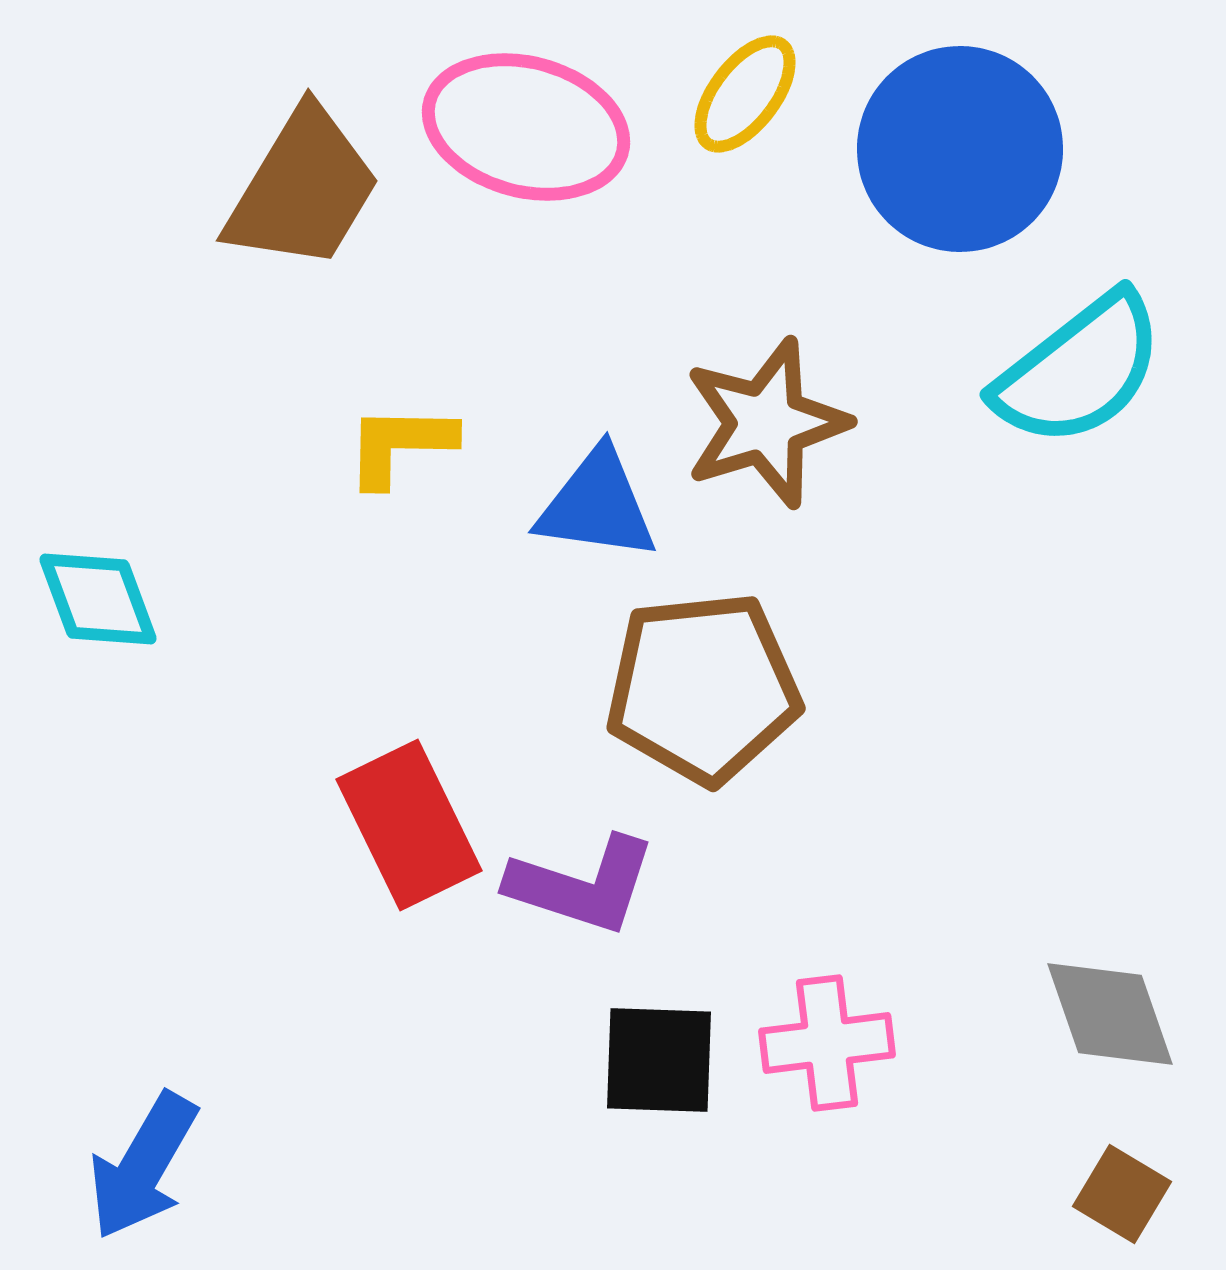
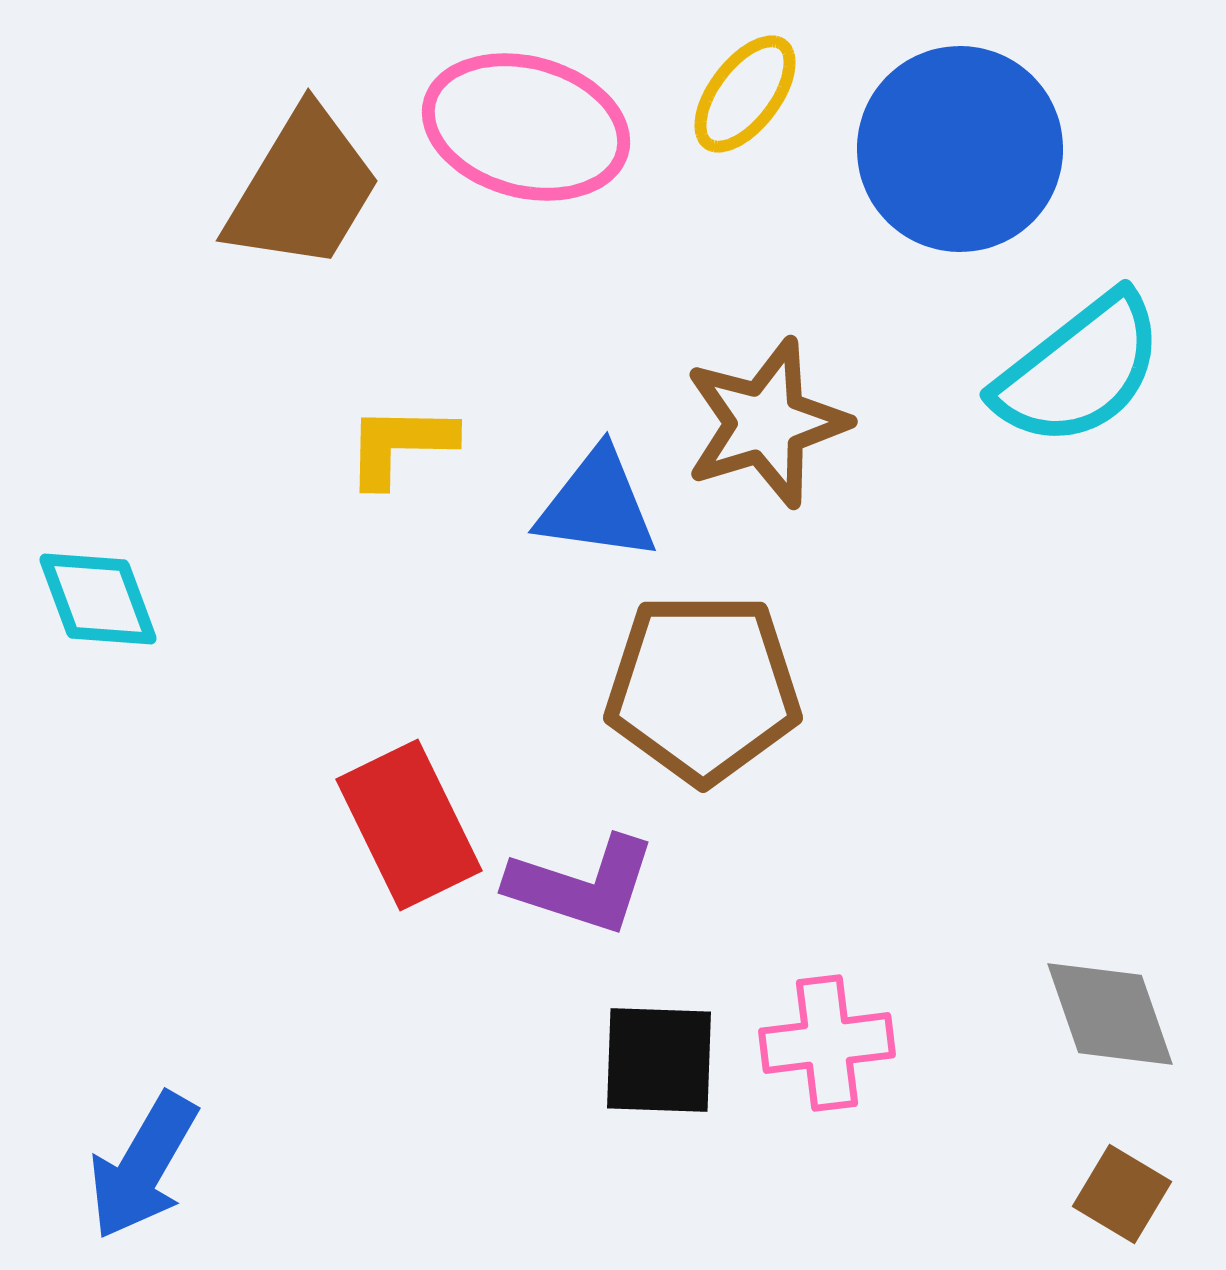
brown pentagon: rotated 6 degrees clockwise
